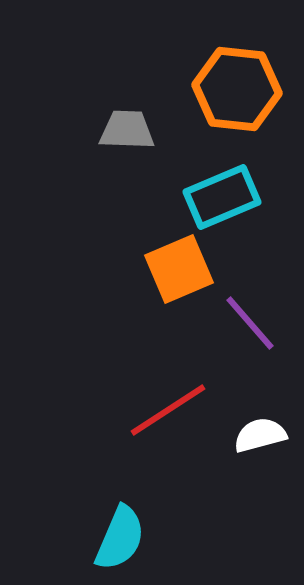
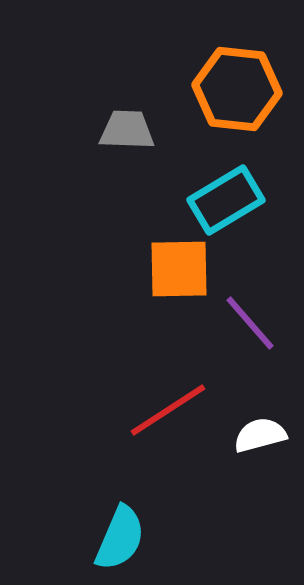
cyan rectangle: moved 4 px right, 3 px down; rotated 8 degrees counterclockwise
orange square: rotated 22 degrees clockwise
